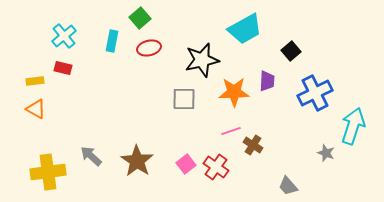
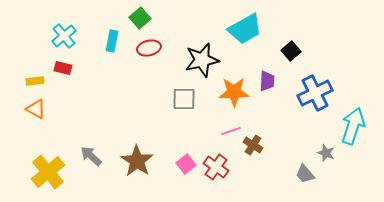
yellow cross: rotated 32 degrees counterclockwise
gray trapezoid: moved 17 px right, 12 px up
